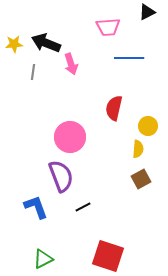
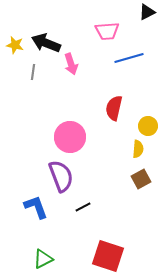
pink trapezoid: moved 1 px left, 4 px down
yellow star: moved 1 px right, 1 px down; rotated 18 degrees clockwise
blue line: rotated 16 degrees counterclockwise
